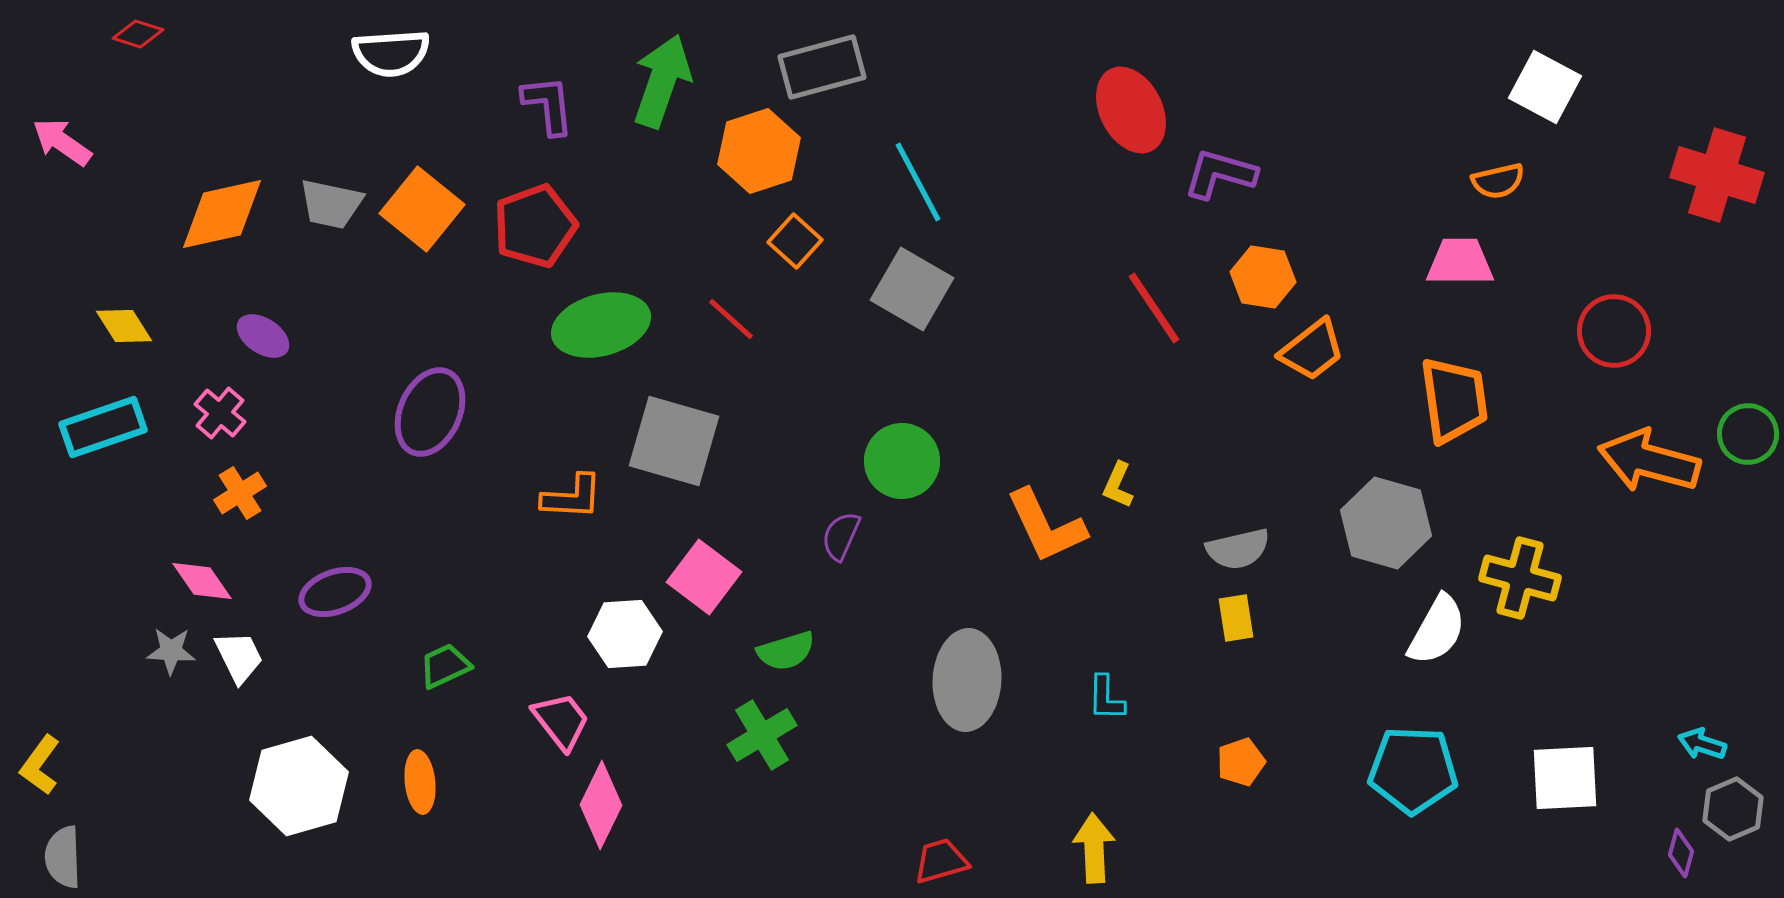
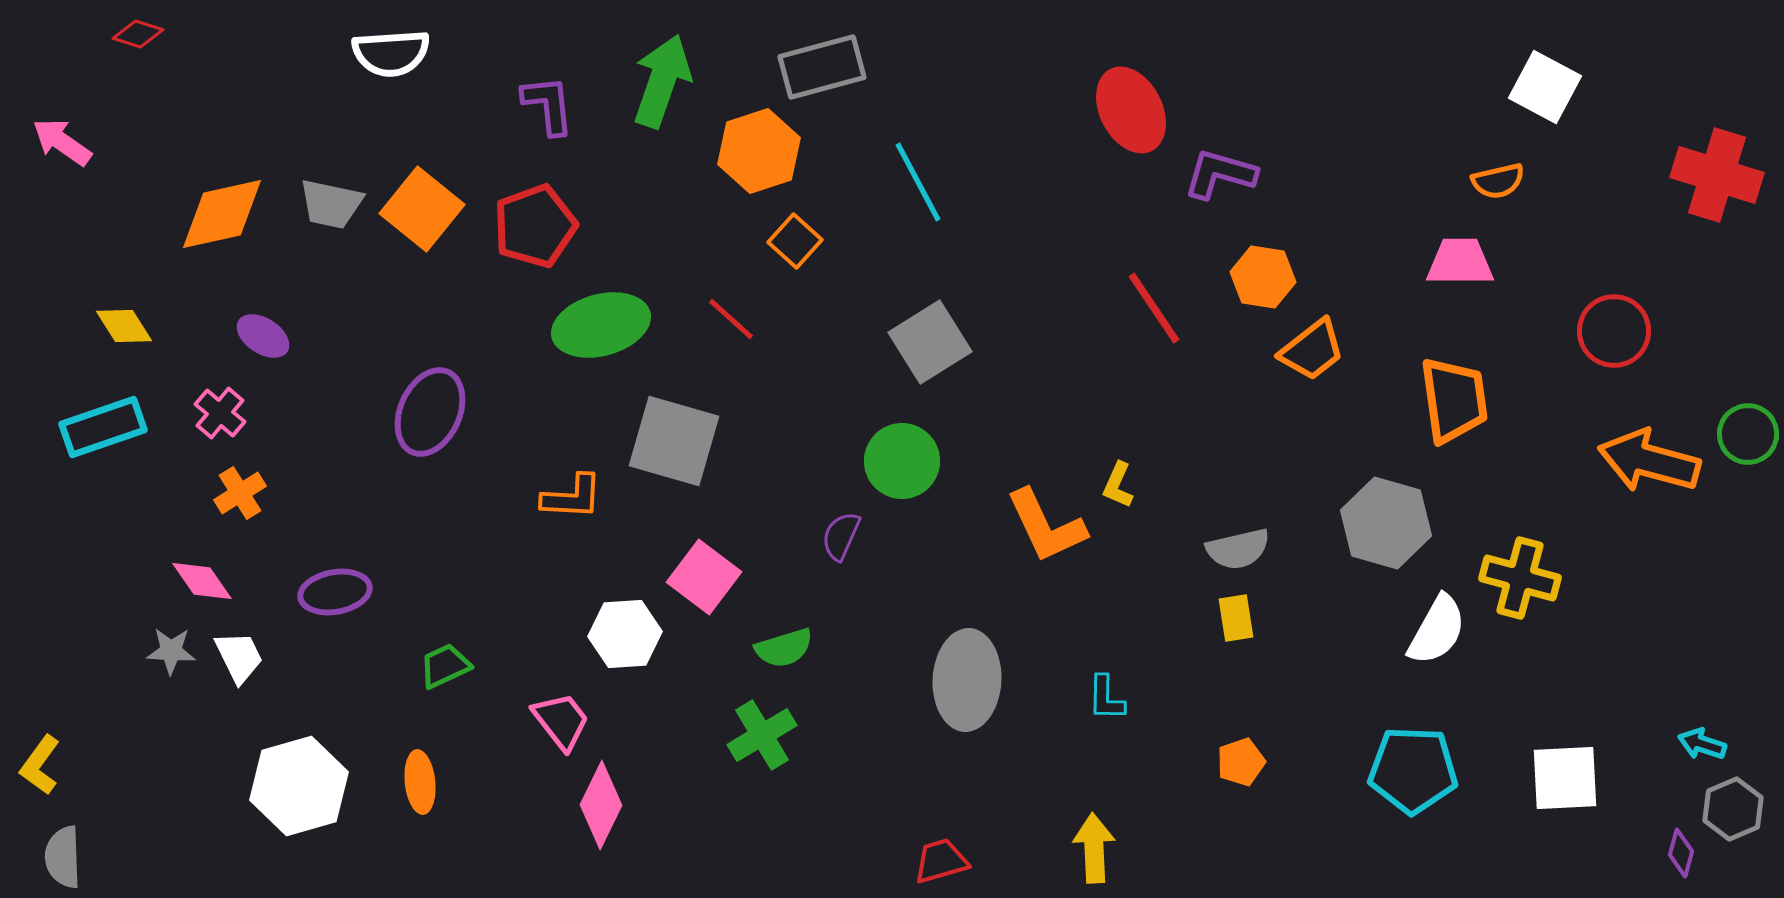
gray square at (912, 289): moved 18 px right, 53 px down; rotated 28 degrees clockwise
purple ellipse at (335, 592): rotated 10 degrees clockwise
green semicircle at (786, 651): moved 2 px left, 3 px up
